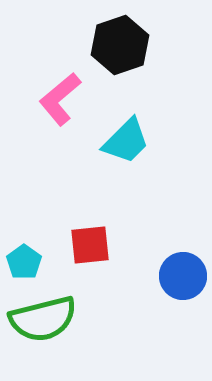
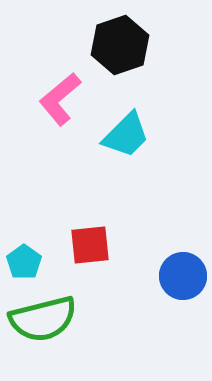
cyan trapezoid: moved 6 px up
